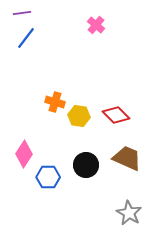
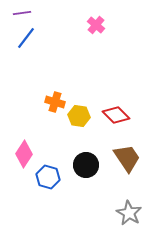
brown trapezoid: rotated 32 degrees clockwise
blue hexagon: rotated 15 degrees clockwise
